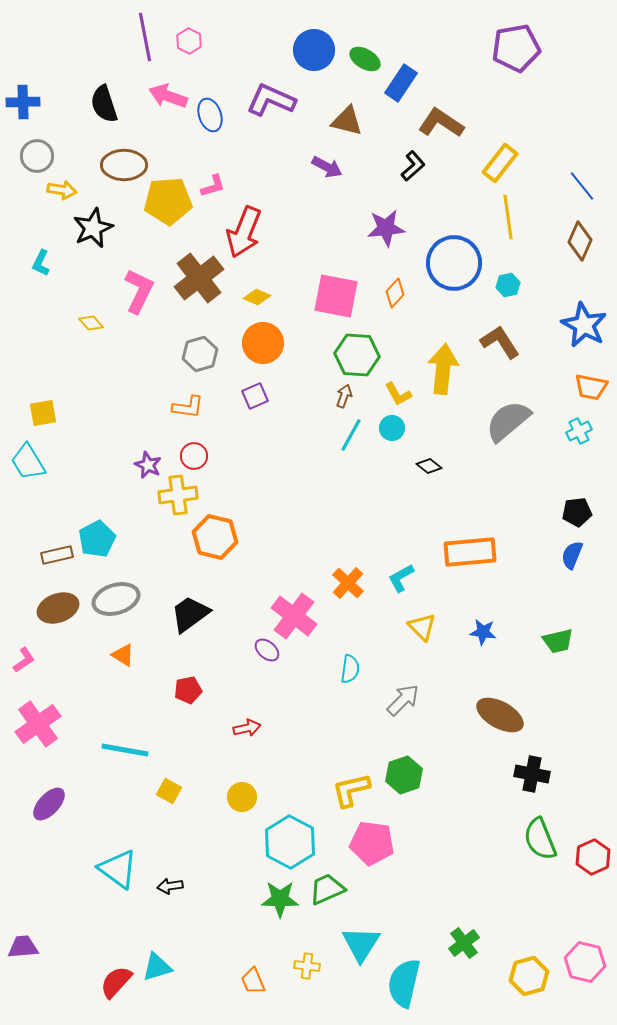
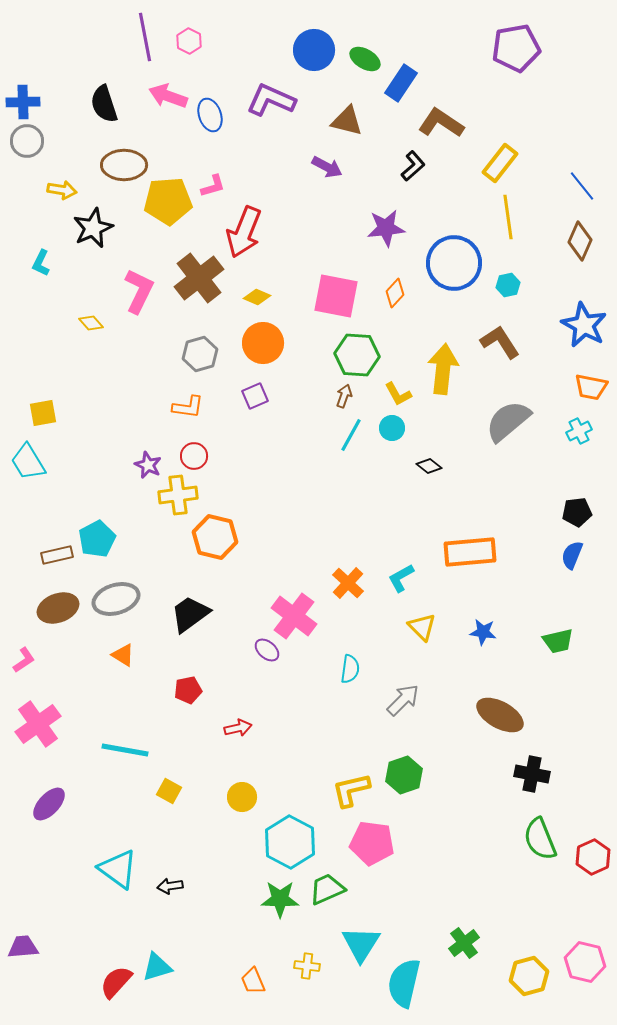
gray circle at (37, 156): moved 10 px left, 15 px up
red arrow at (247, 728): moved 9 px left
